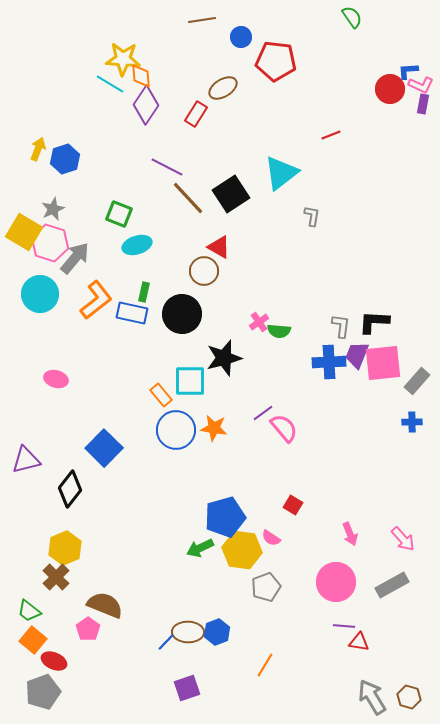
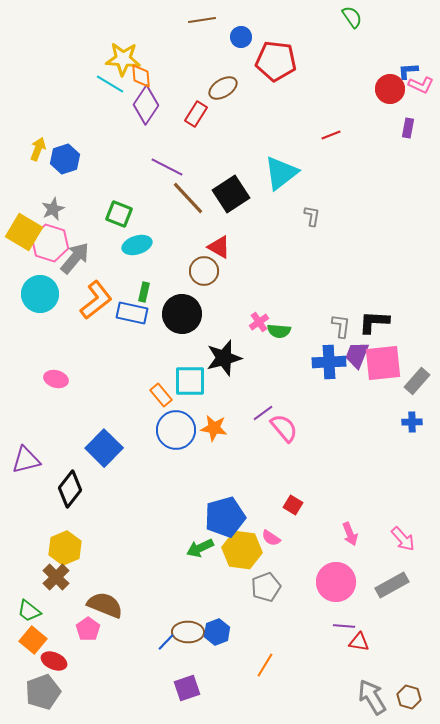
purple rectangle at (423, 104): moved 15 px left, 24 px down
